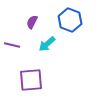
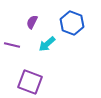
blue hexagon: moved 2 px right, 3 px down
purple square: moved 1 px left, 2 px down; rotated 25 degrees clockwise
